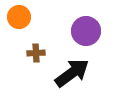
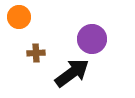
purple circle: moved 6 px right, 8 px down
